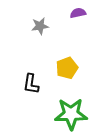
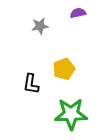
yellow pentagon: moved 3 px left, 1 px down
